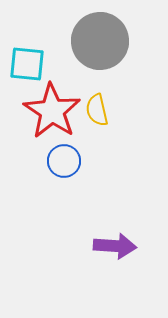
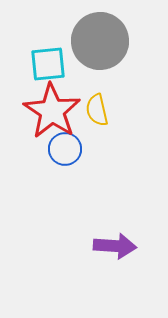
cyan square: moved 21 px right; rotated 12 degrees counterclockwise
blue circle: moved 1 px right, 12 px up
